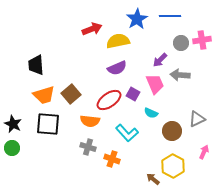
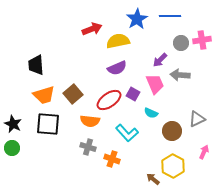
brown square: moved 2 px right
